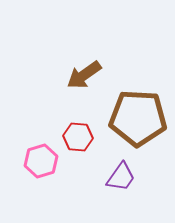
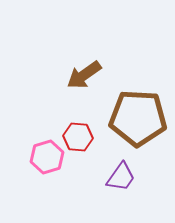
pink hexagon: moved 6 px right, 4 px up
